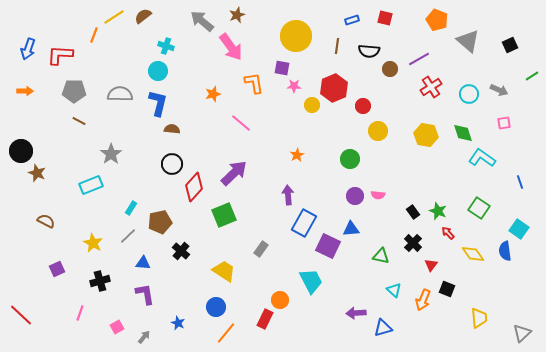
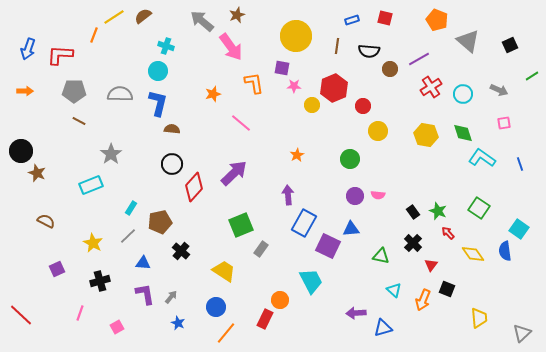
cyan circle at (469, 94): moved 6 px left
blue line at (520, 182): moved 18 px up
green square at (224, 215): moved 17 px right, 10 px down
gray arrow at (144, 337): moved 27 px right, 40 px up
